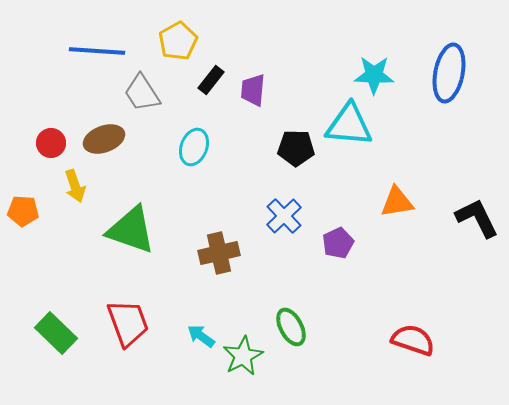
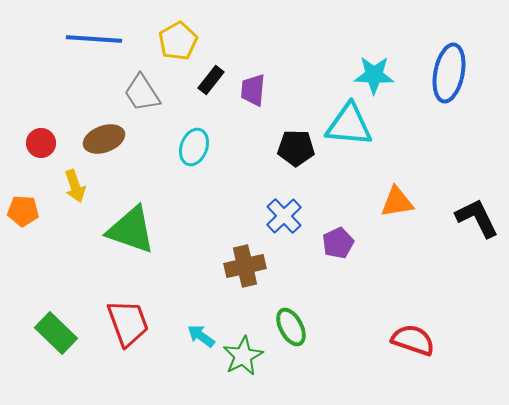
blue line: moved 3 px left, 12 px up
red circle: moved 10 px left
brown cross: moved 26 px right, 13 px down
